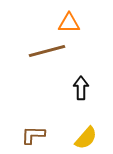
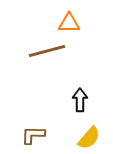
black arrow: moved 1 px left, 12 px down
yellow semicircle: moved 3 px right
